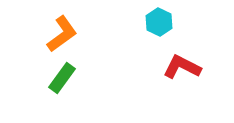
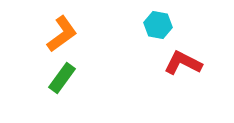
cyan hexagon: moved 1 px left, 3 px down; rotated 16 degrees counterclockwise
red L-shape: moved 1 px right, 4 px up
